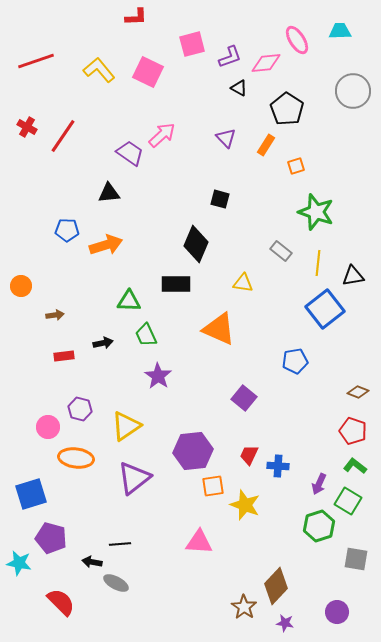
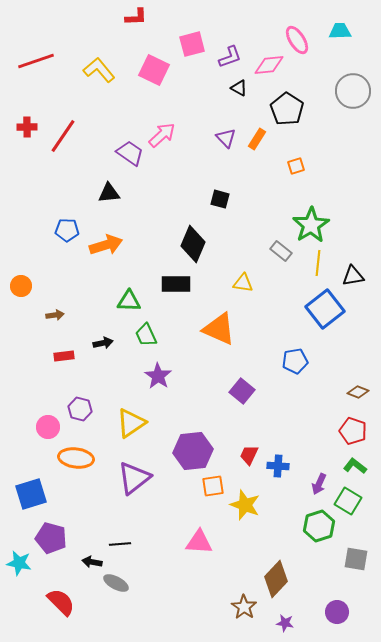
pink diamond at (266, 63): moved 3 px right, 2 px down
pink square at (148, 72): moved 6 px right, 2 px up
red cross at (27, 127): rotated 30 degrees counterclockwise
orange rectangle at (266, 145): moved 9 px left, 6 px up
green star at (316, 212): moved 5 px left, 13 px down; rotated 21 degrees clockwise
black diamond at (196, 244): moved 3 px left
purple square at (244, 398): moved 2 px left, 7 px up
yellow triangle at (126, 426): moved 5 px right, 3 px up
brown diamond at (276, 586): moved 7 px up
